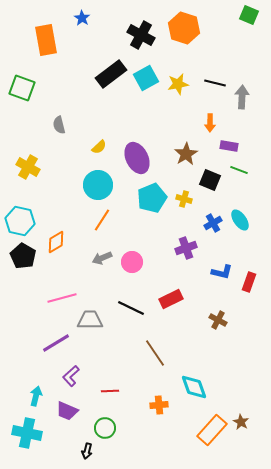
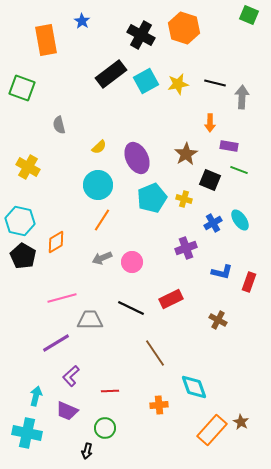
blue star at (82, 18): moved 3 px down
cyan square at (146, 78): moved 3 px down
